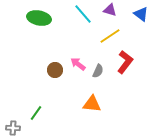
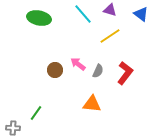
red L-shape: moved 11 px down
